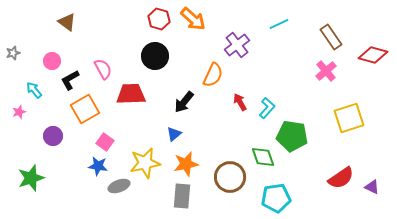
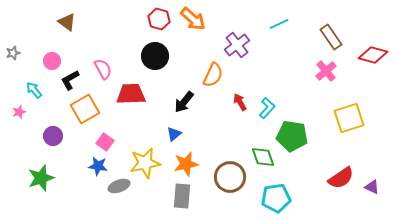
green star: moved 10 px right
